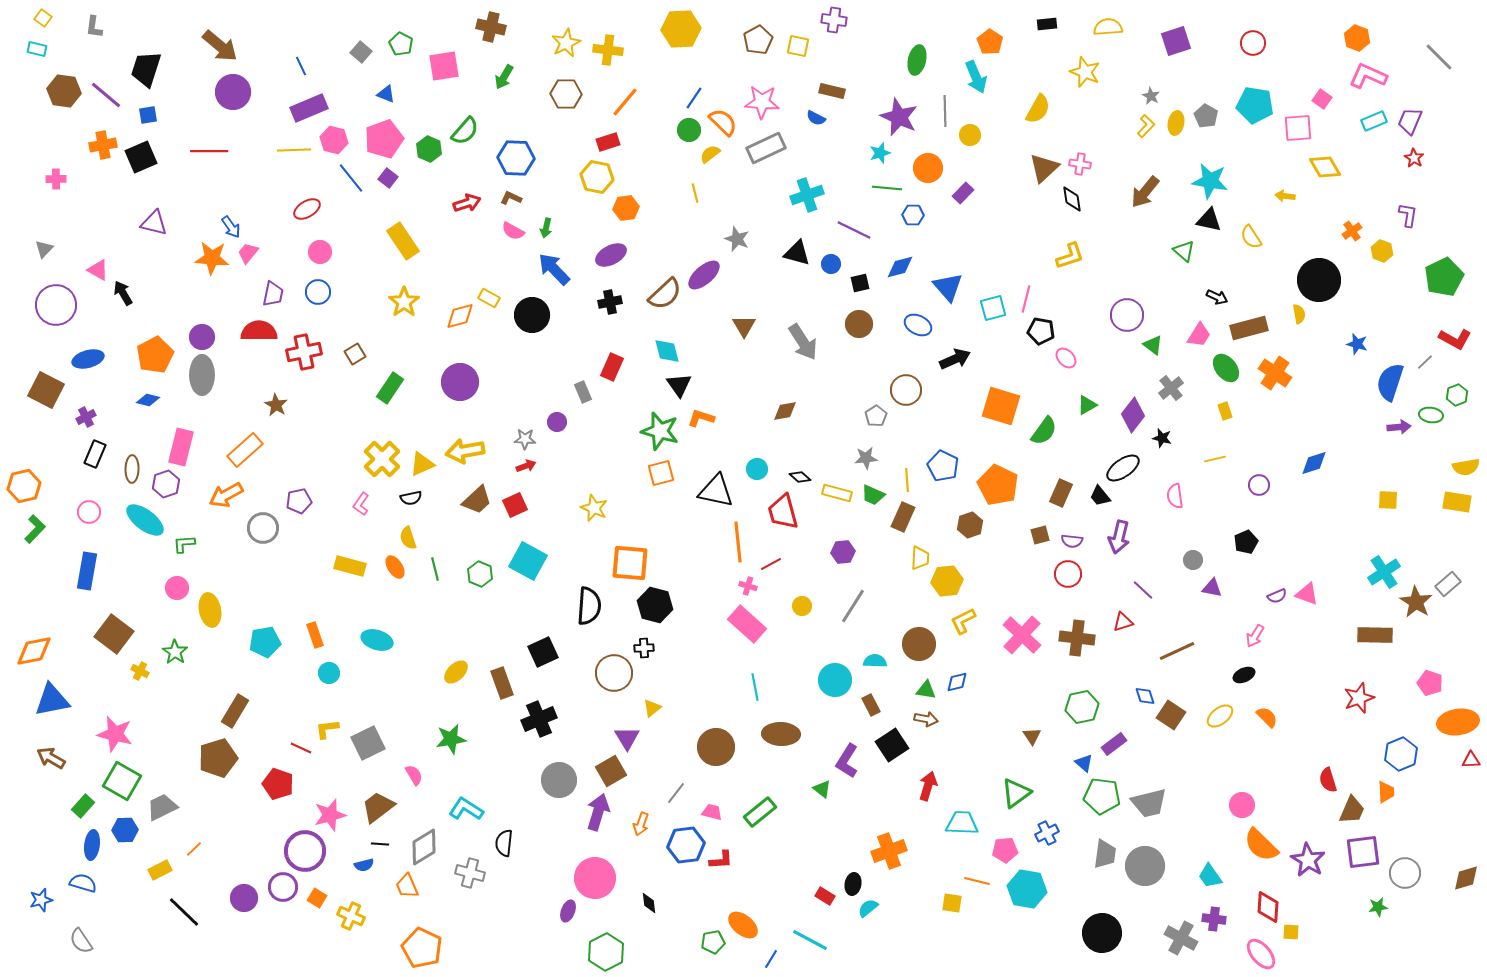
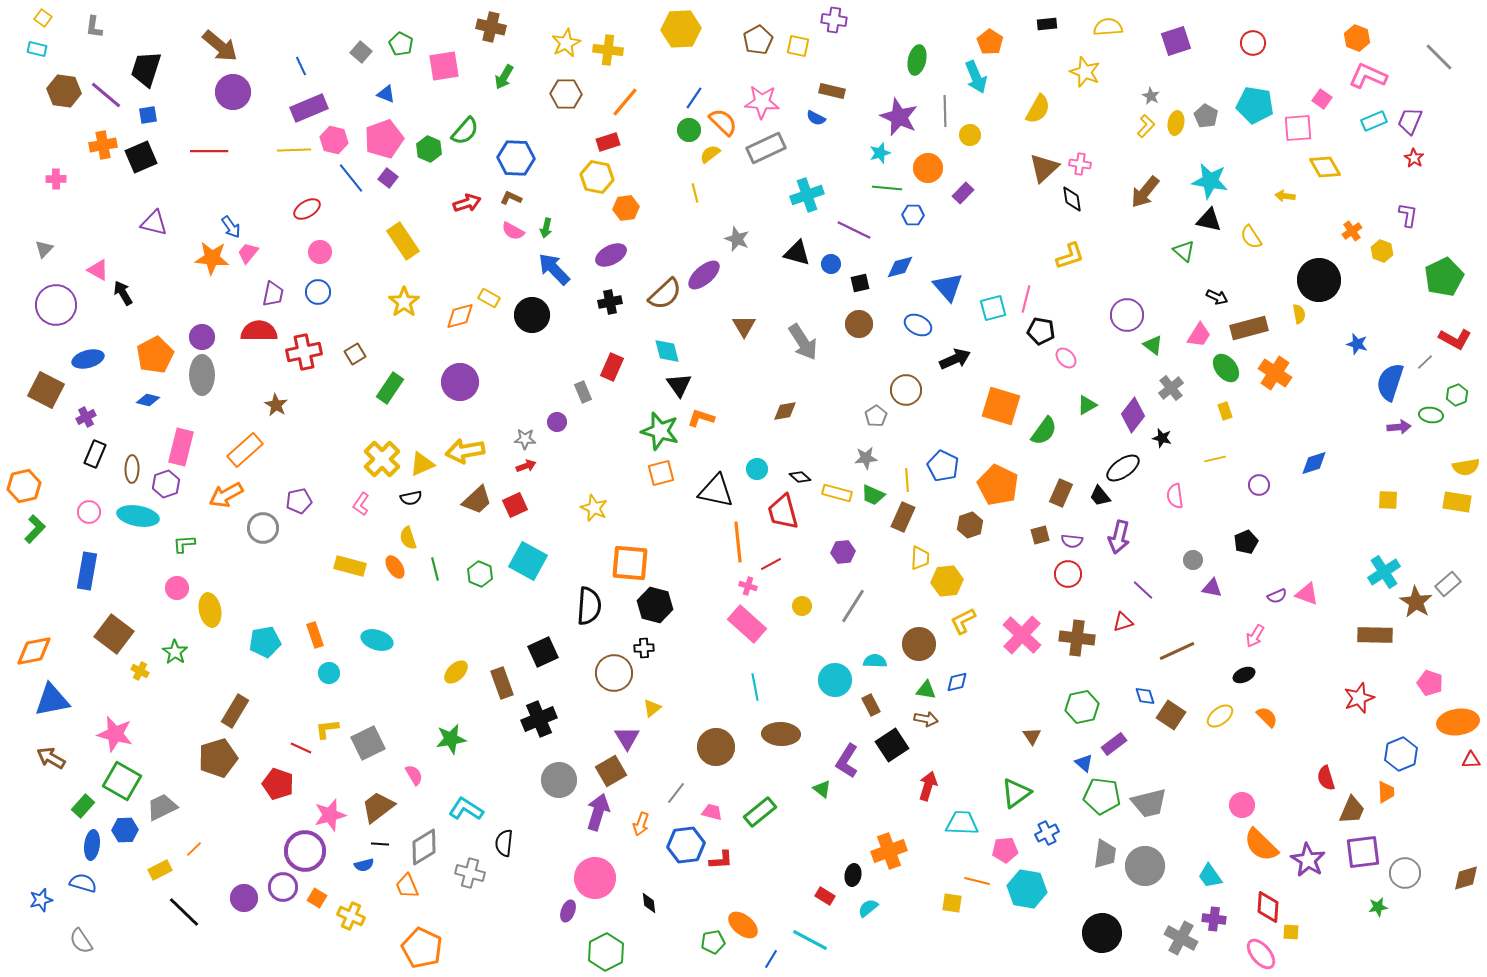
cyan ellipse at (145, 520): moved 7 px left, 4 px up; rotated 27 degrees counterclockwise
red semicircle at (1328, 780): moved 2 px left, 2 px up
black ellipse at (853, 884): moved 9 px up
